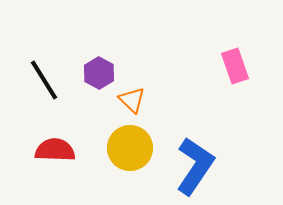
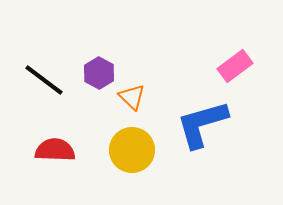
pink rectangle: rotated 72 degrees clockwise
black line: rotated 21 degrees counterclockwise
orange triangle: moved 3 px up
yellow circle: moved 2 px right, 2 px down
blue L-shape: moved 7 px right, 42 px up; rotated 140 degrees counterclockwise
